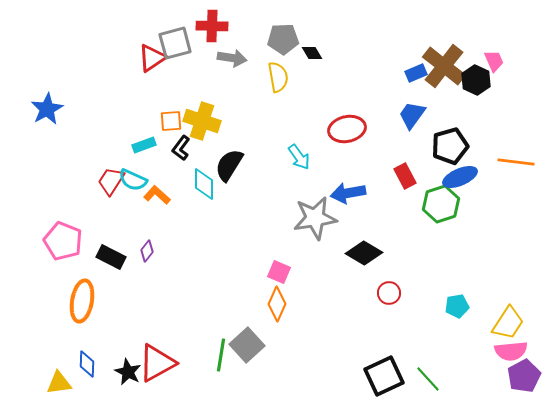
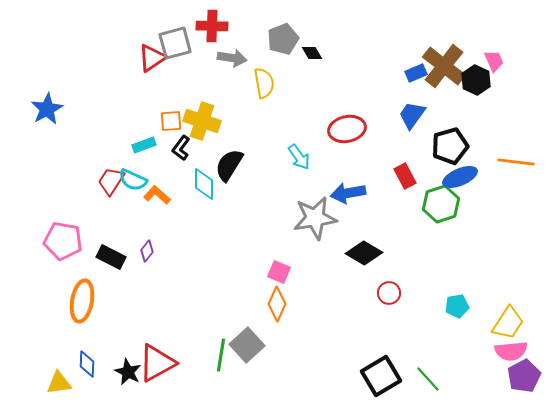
gray pentagon at (283, 39): rotated 20 degrees counterclockwise
yellow semicircle at (278, 77): moved 14 px left, 6 px down
pink pentagon at (63, 241): rotated 12 degrees counterclockwise
black square at (384, 376): moved 3 px left; rotated 6 degrees counterclockwise
